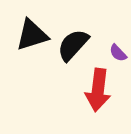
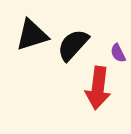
purple semicircle: rotated 18 degrees clockwise
red arrow: moved 2 px up
